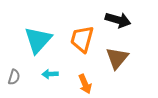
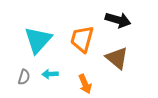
brown triangle: rotated 30 degrees counterclockwise
gray semicircle: moved 10 px right
